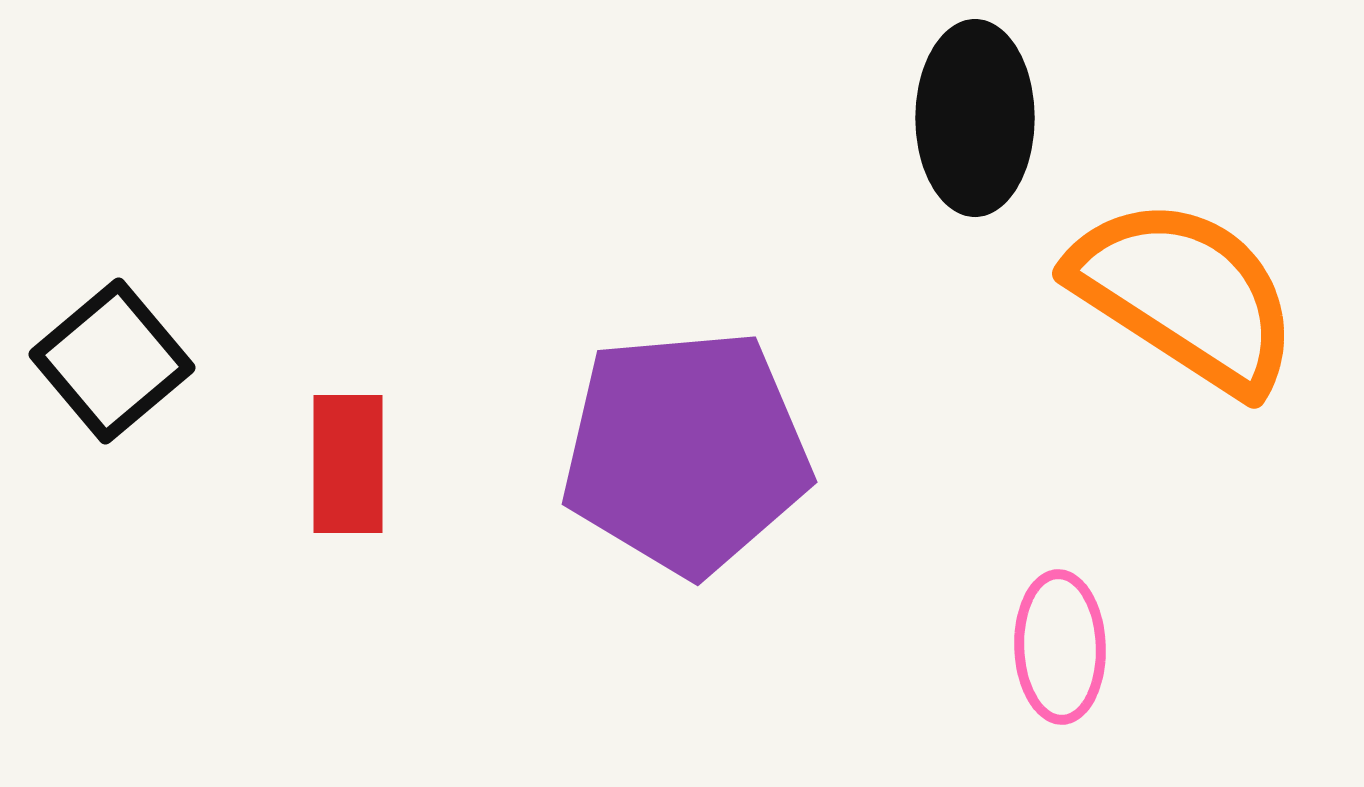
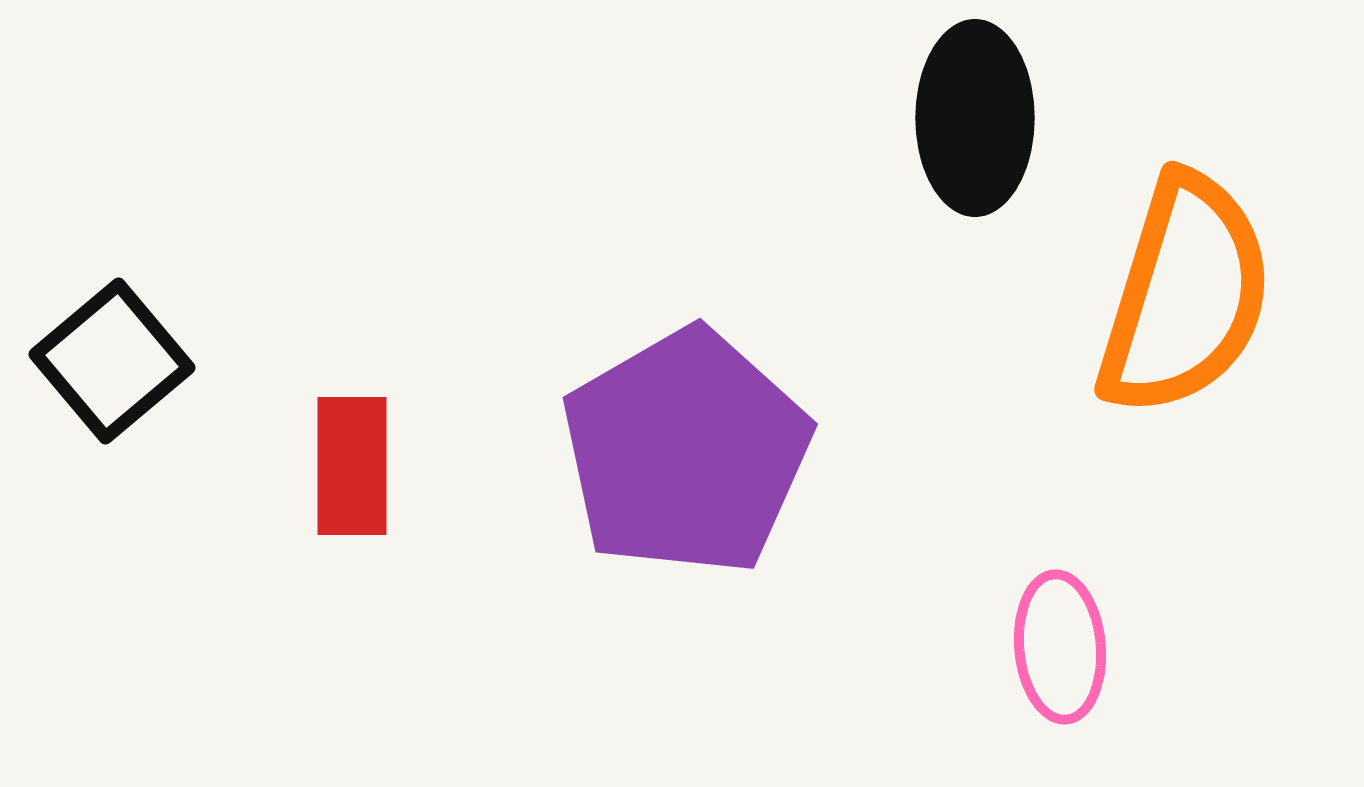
orange semicircle: rotated 74 degrees clockwise
purple pentagon: rotated 25 degrees counterclockwise
red rectangle: moved 4 px right, 2 px down
pink ellipse: rotated 3 degrees counterclockwise
